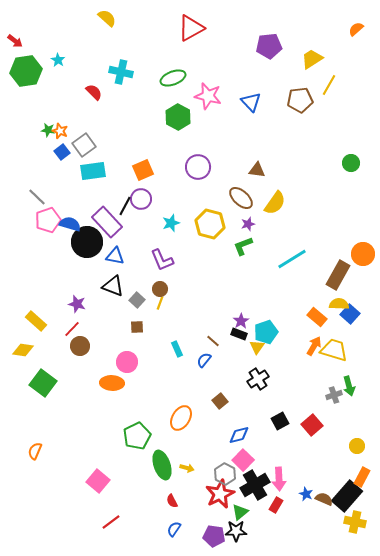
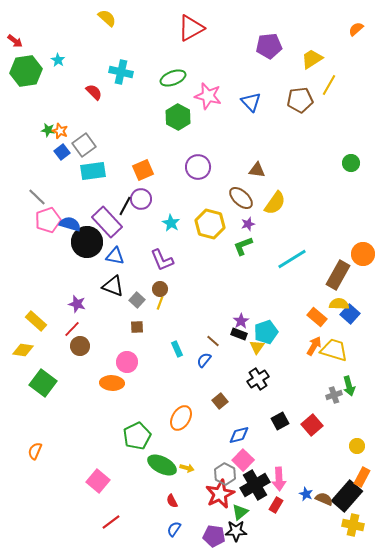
cyan star at (171, 223): rotated 24 degrees counterclockwise
green ellipse at (162, 465): rotated 44 degrees counterclockwise
yellow cross at (355, 522): moved 2 px left, 3 px down
